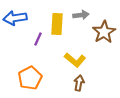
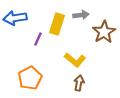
yellow rectangle: rotated 15 degrees clockwise
